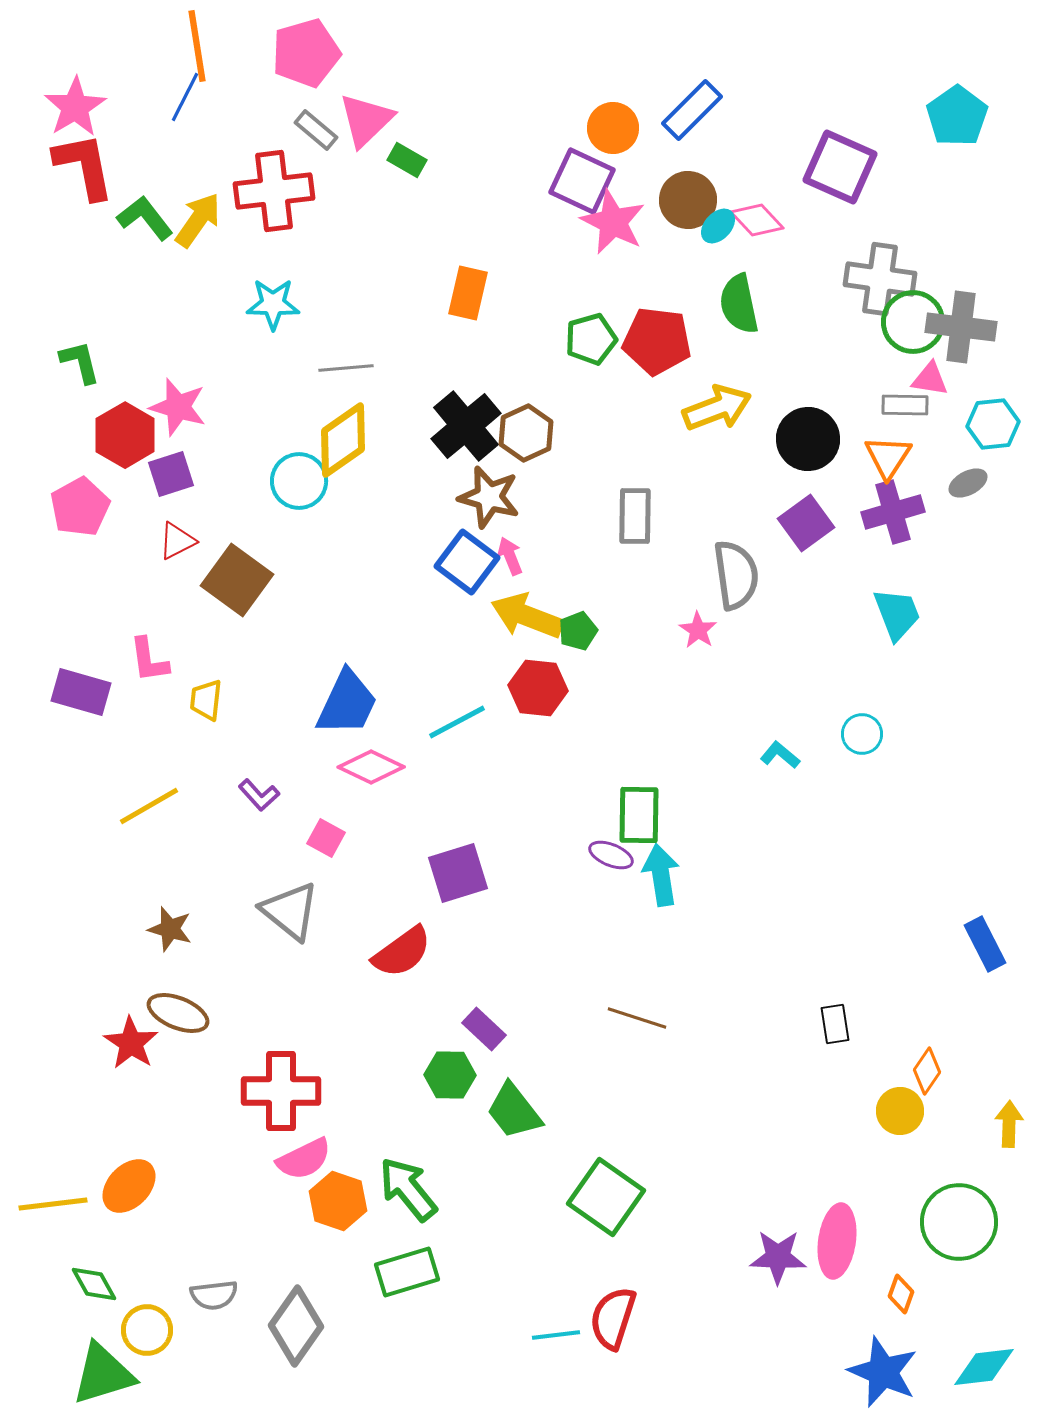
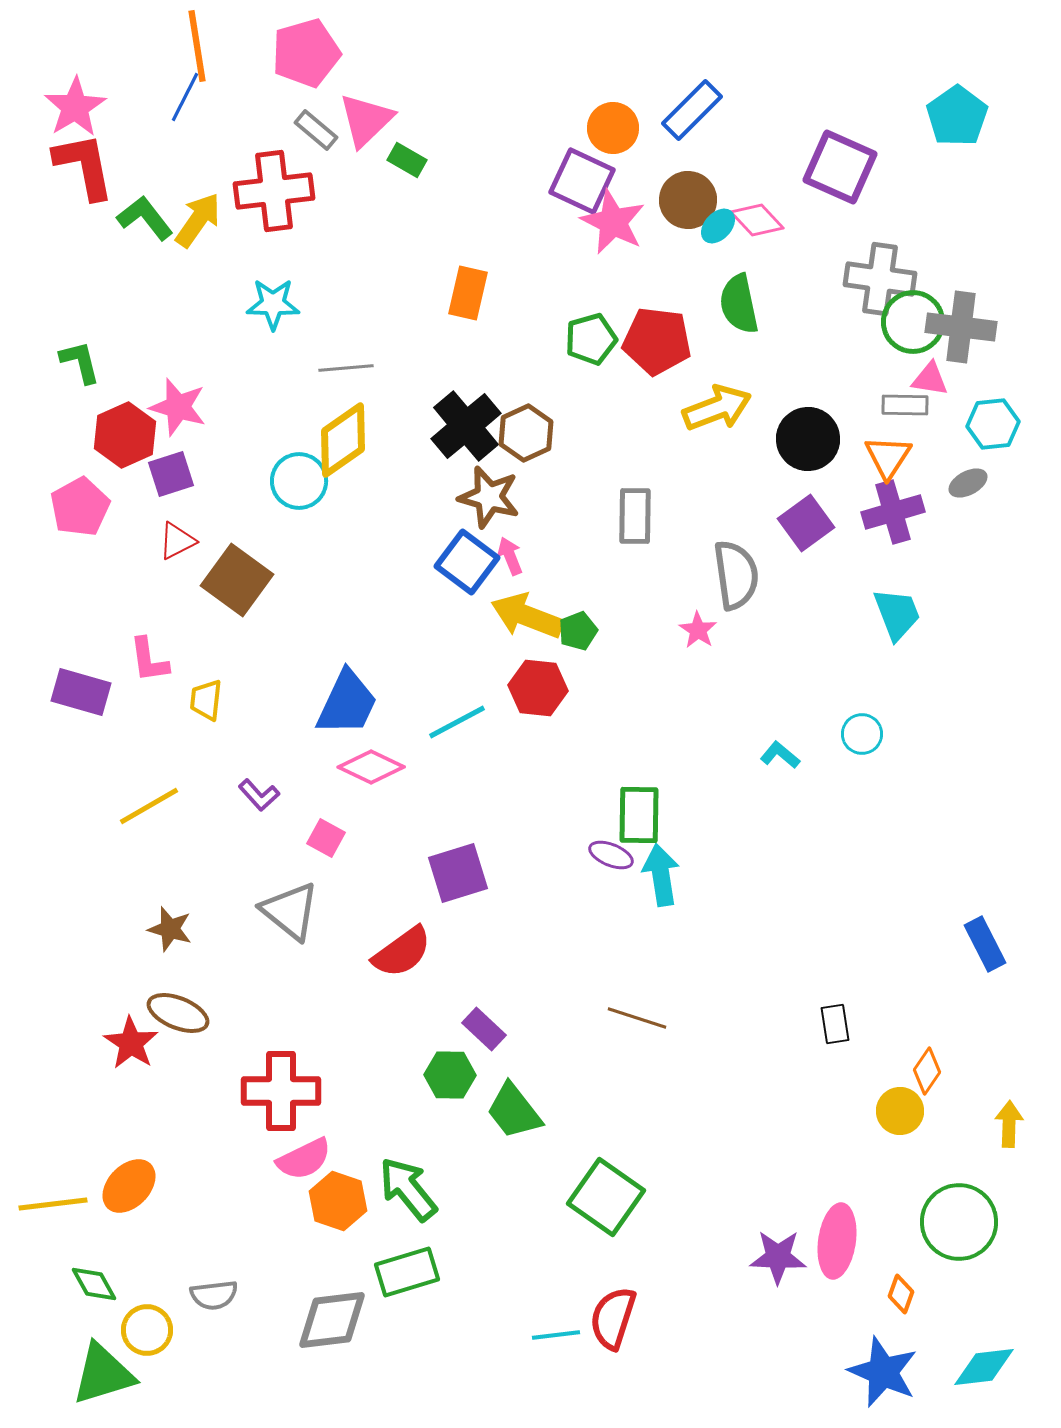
red hexagon at (125, 435): rotated 6 degrees clockwise
gray diamond at (296, 1326): moved 36 px right, 6 px up; rotated 48 degrees clockwise
